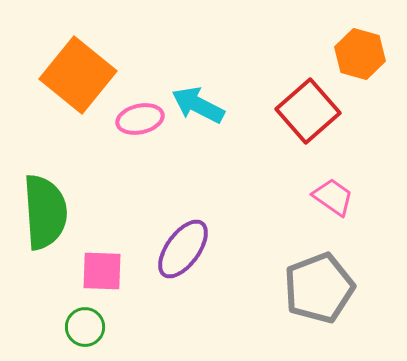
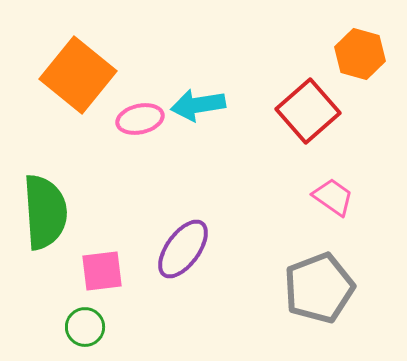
cyan arrow: rotated 36 degrees counterclockwise
pink square: rotated 9 degrees counterclockwise
